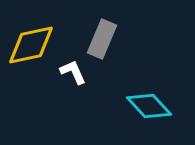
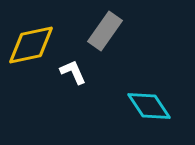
gray rectangle: moved 3 px right, 8 px up; rotated 12 degrees clockwise
cyan diamond: rotated 9 degrees clockwise
